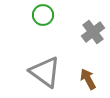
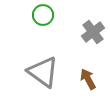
gray triangle: moved 2 px left
